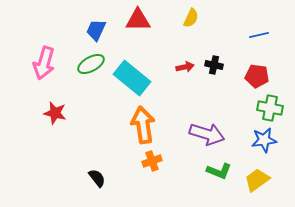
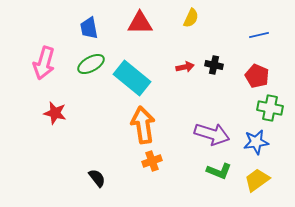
red triangle: moved 2 px right, 3 px down
blue trapezoid: moved 7 px left, 2 px up; rotated 35 degrees counterclockwise
red pentagon: rotated 15 degrees clockwise
purple arrow: moved 5 px right
blue star: moved 8 px left, 2 px down
